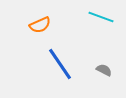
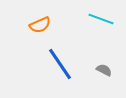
cyan line: moved 2 px down
